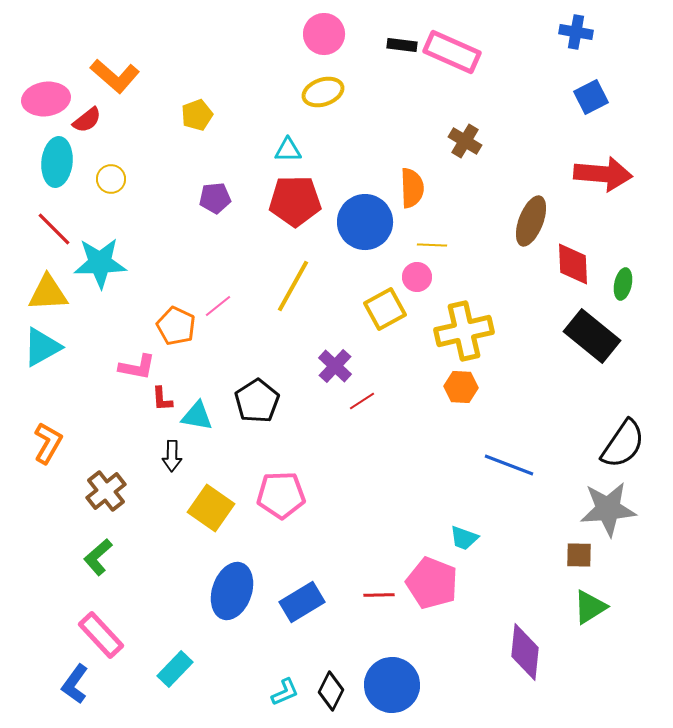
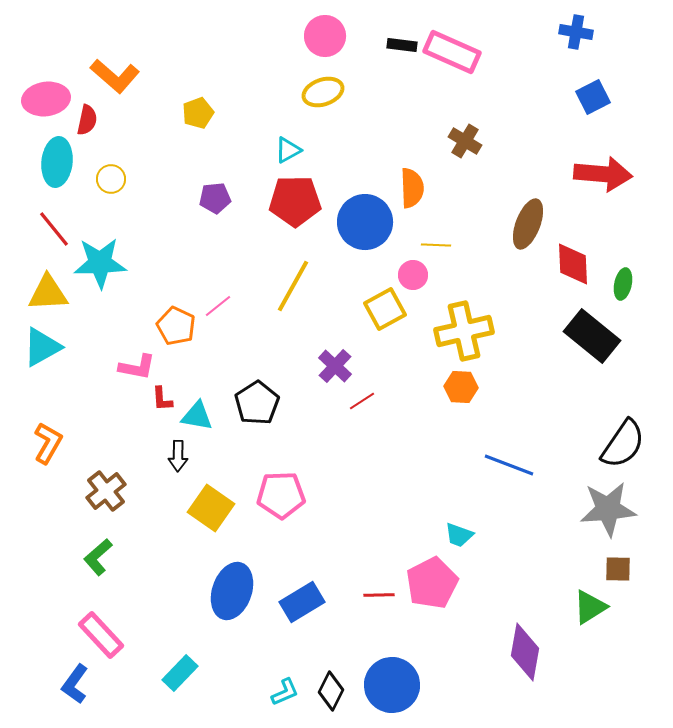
pink circle at (324, 34): moved 1 px right, 2 px down
blue square at (591, 97): moved 2 px right
yellow pentagon at (197, 115): moved 1 px right, 2 px up
red semicircle at (87, 120): rotated 40 degrees counterclockwise
cyan triangle at (288, 150): rotated 28 degrees counterclockwise
brown ellipse at (531, 221): moved 3 px left, 3 px down
red line at (54, 229): rotated 6 degrees clockwise
yellow line at (432, 245): moved 4 px right
pink circle at (417, 277): moved 4 px left, 2 px up
black pentagon at (257, 401): moved 2 px down
black arrow at (172, 456): moved 6 px right
cyan trapezoid at (464, 538): moved 5 px left, 3 px up
brown square at (579, 555): moved 39 px right, 14 px down
pink pentagon at (432, 583): rotated 24 degrees clockwise
purple diamond at (525, 652): rotated 4 degrees clockwise
cyan rectangle at (175, 669): moved 5 px right, 4 px down
